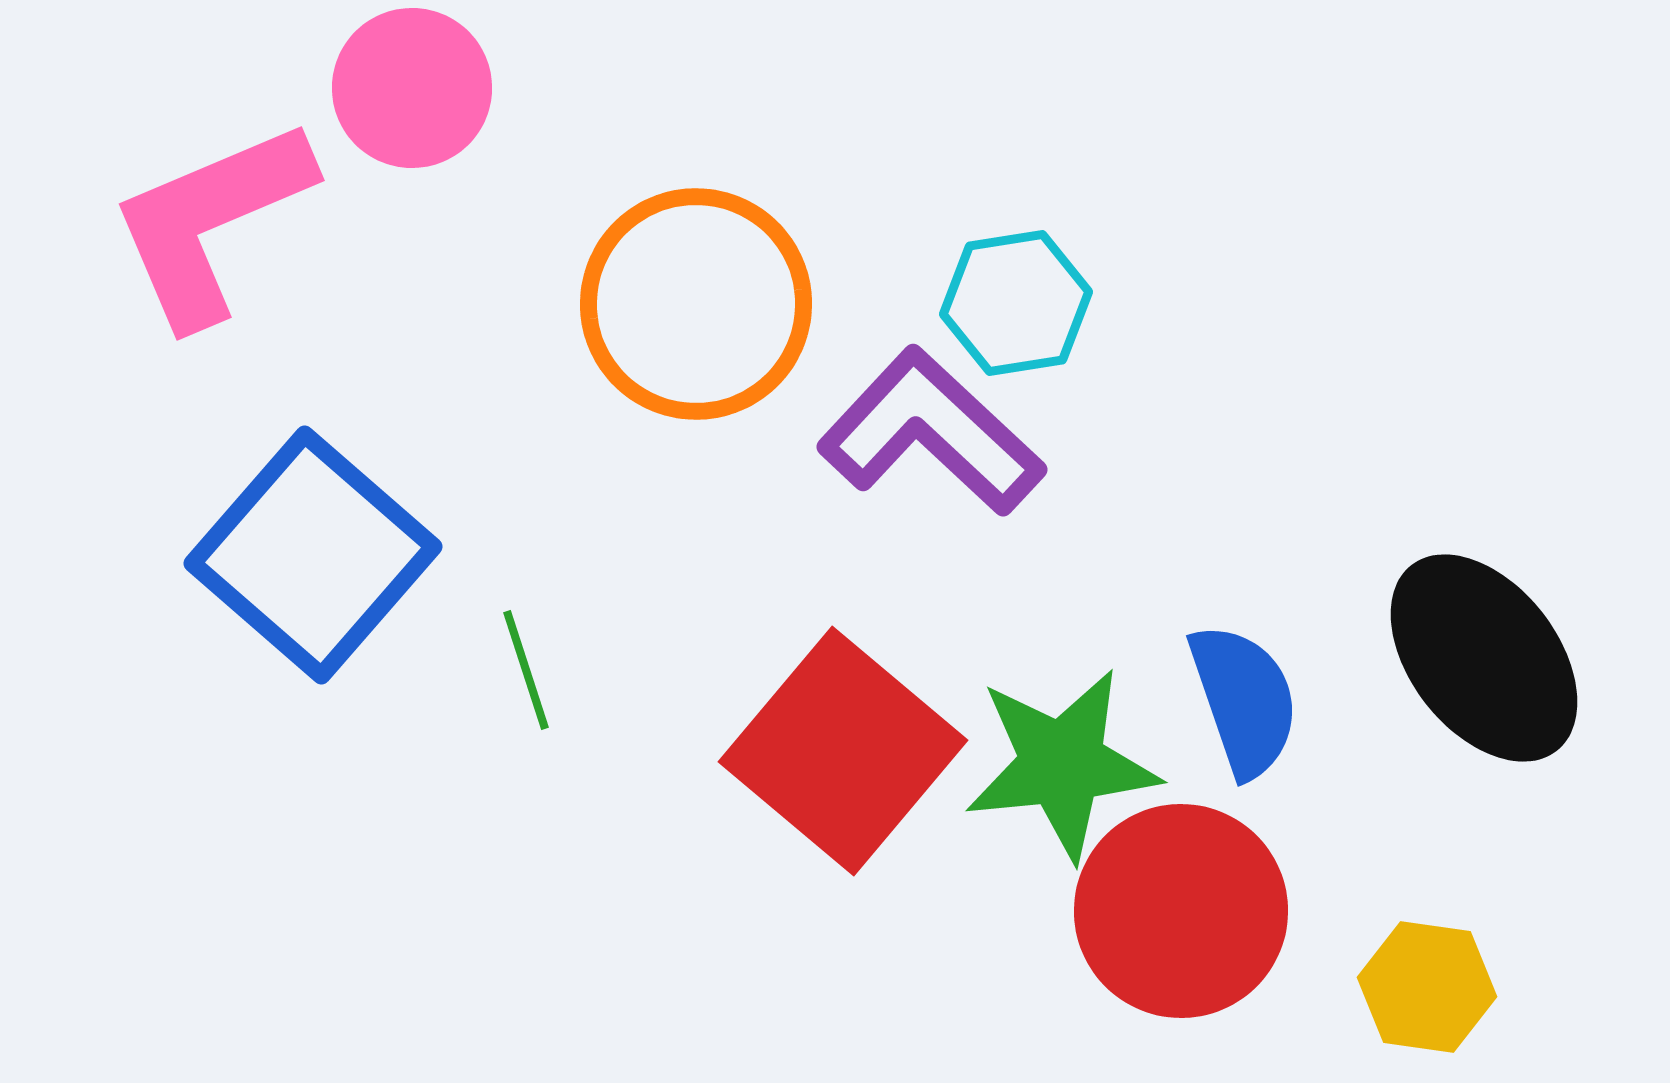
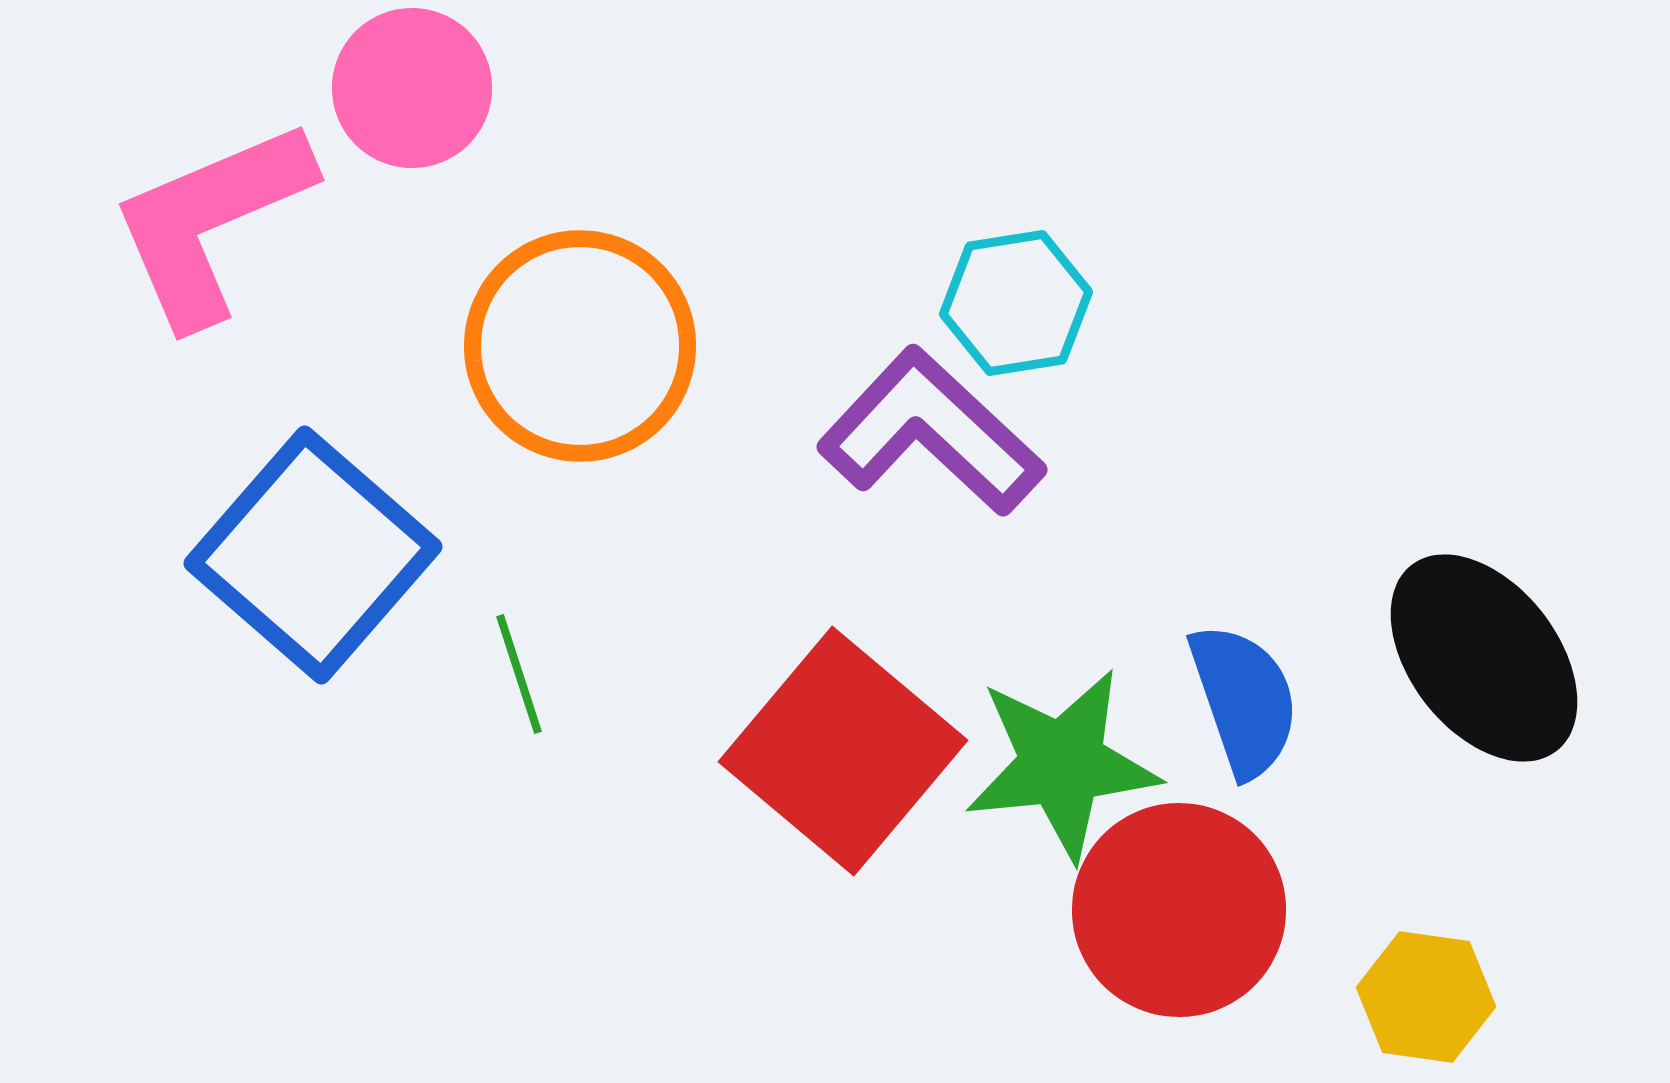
orange circle: moved 116 px left, 42 px down
green line: moved 7 px left, 4 px down
red circle: moved 2 px left, 1 px up
yellow hexagon: moved 1 px left, 10 px down
